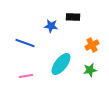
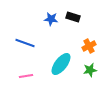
black rectangle: rotated 16 degrees clockwise
blue star: moved 7 px up
orange cross: moved 3 px left, 1 px down
